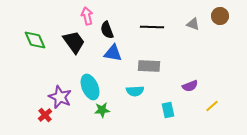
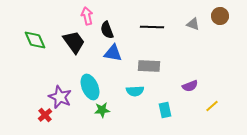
cyan rectangle: moved 3 px left
